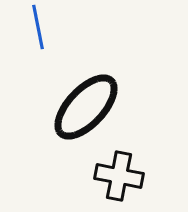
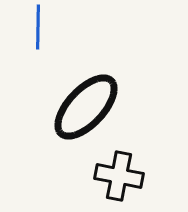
blue line: rotated 12 degrees clockwise
